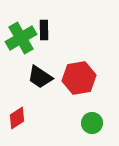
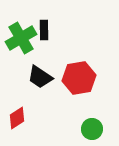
green circle: moved 6 px down
